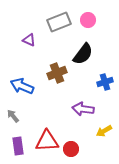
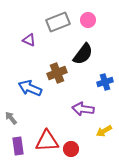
gray rectangle: moved 1 px left
blue arrow: moved 8 px right, 2 px down
gray arrow: moved 2 px left, 2 px down
